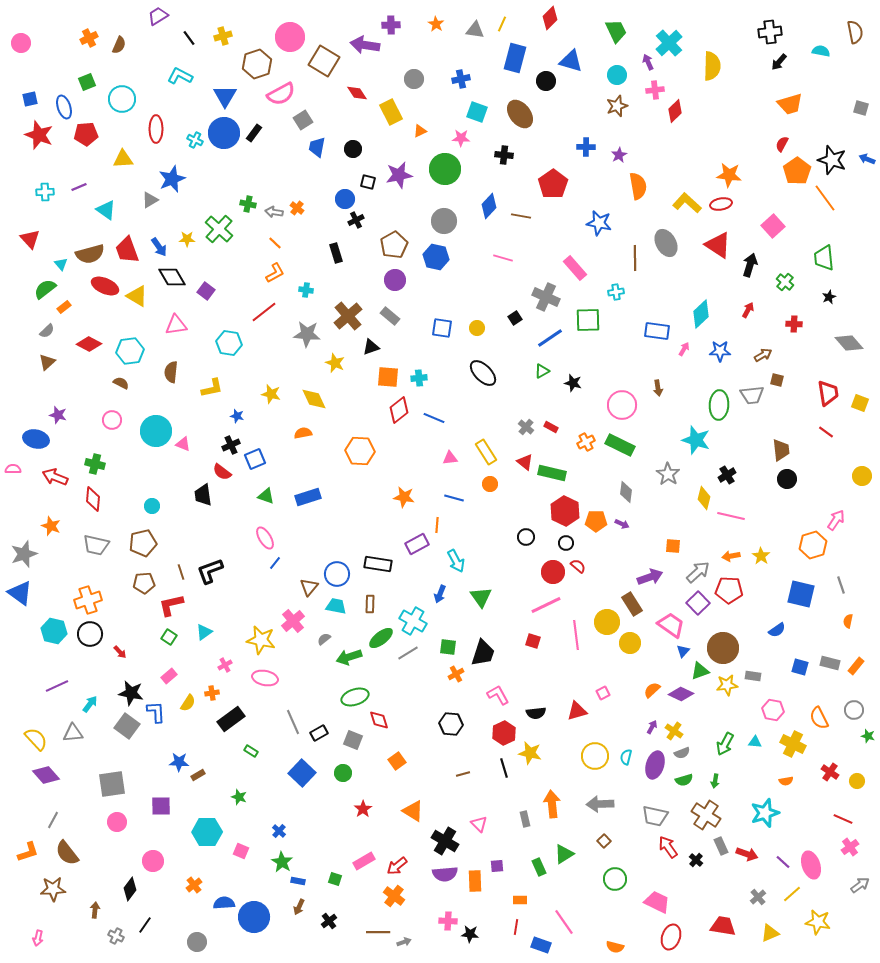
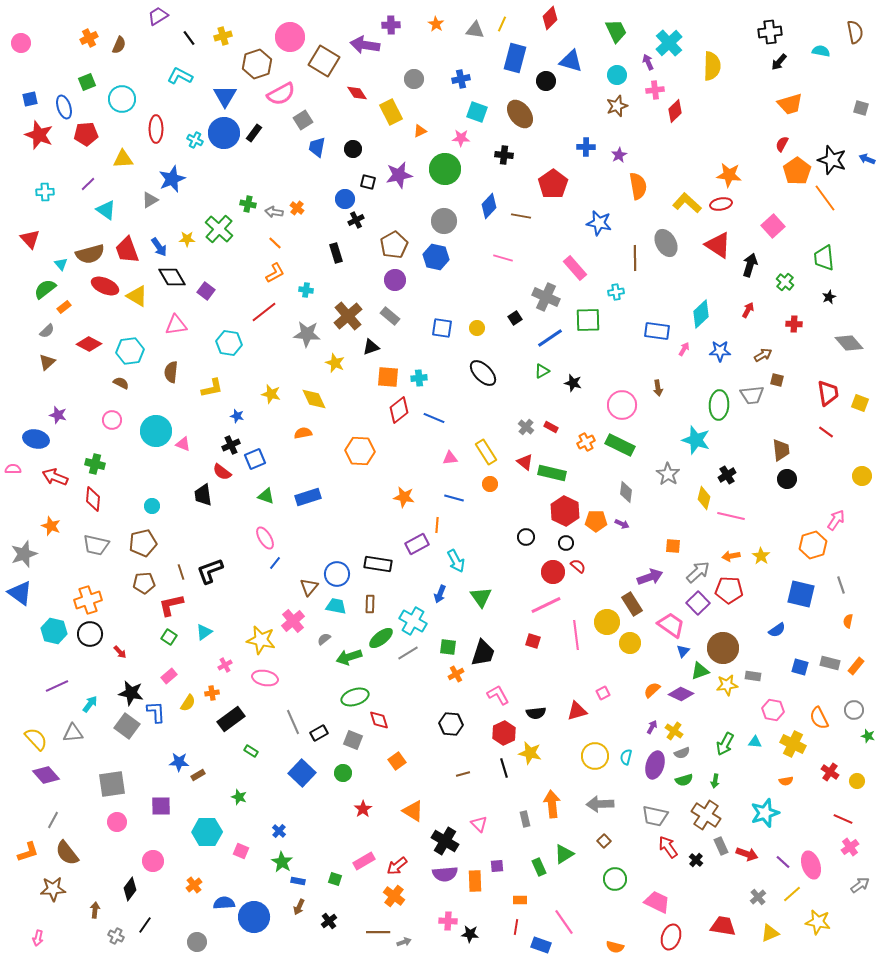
purple line at (79, 187): moved 9 px right, 3 px up; rotated 21 degrees counterclockwise
